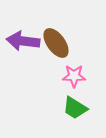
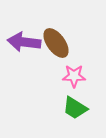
purple arrow: moved 1 px right, 1 px down
